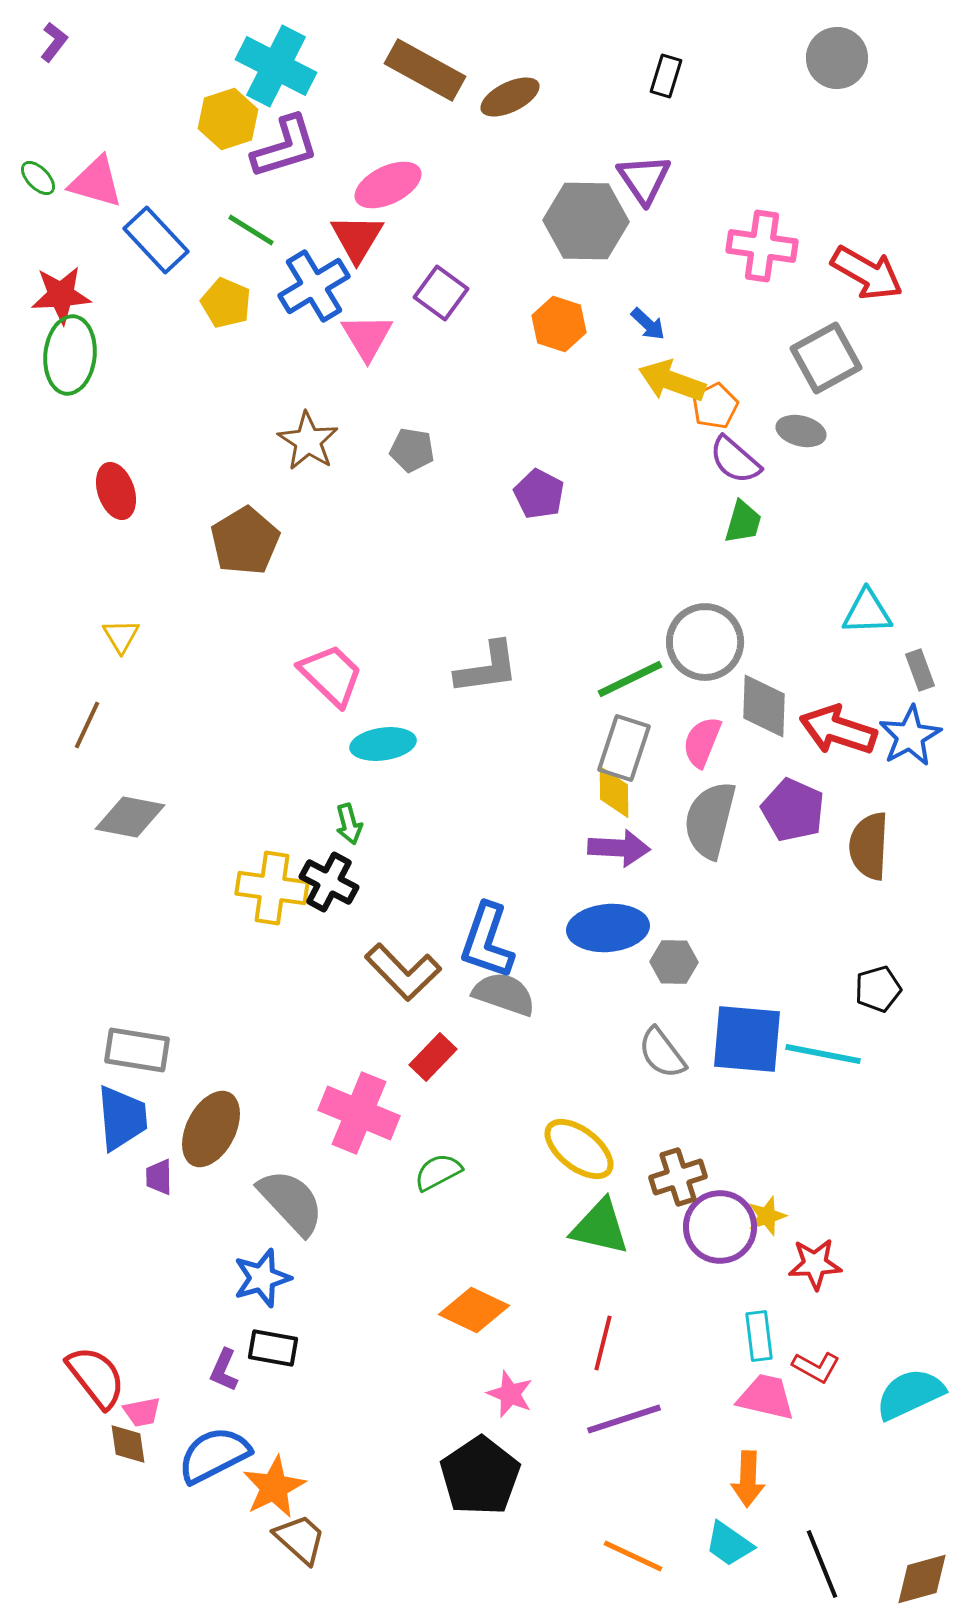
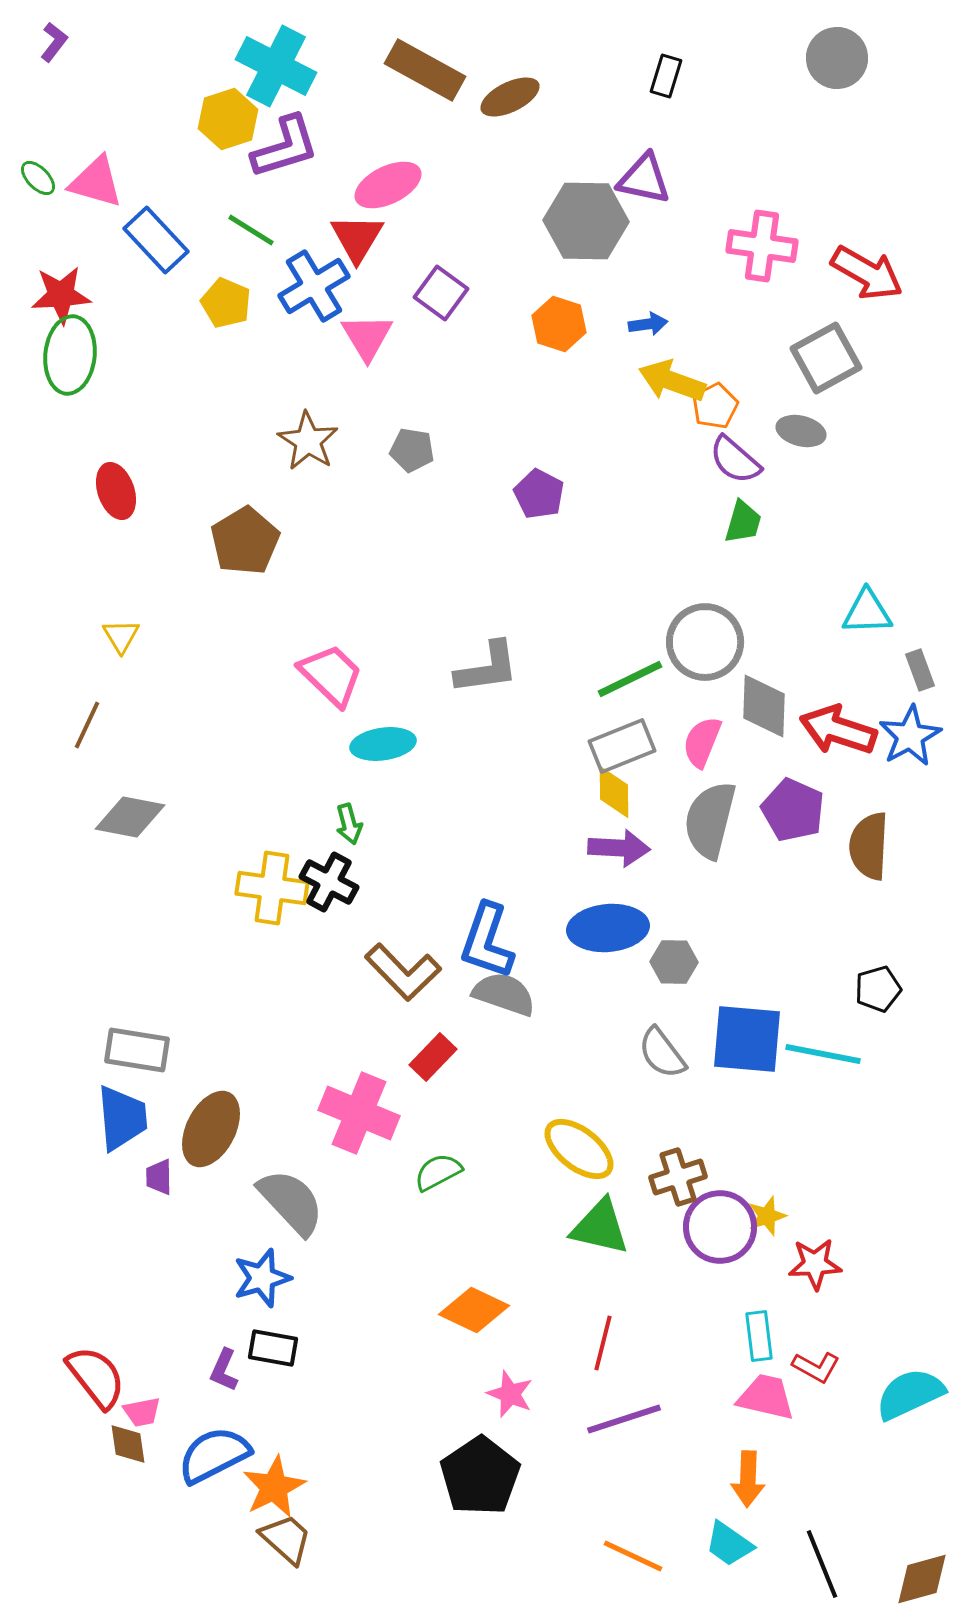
purple triangle at (644, 179): rotated 44 degrees counterclockwise
blue arrow at (648, 324): rotated 51 degrees counterclockwise
gray rectangle at (624, 748): moved 2 px left, 2 px up; rotated 50 degrees clockwise
brown trapezoid at (300, 1539): moved 14 px left
